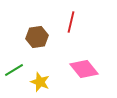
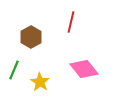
brown hexagon: moved 6 px left; rotated 20 degrees counterclockwise
green line: rotated 36 degrees counterclockwise
yellow star: rotated 12 degrees clockwise
